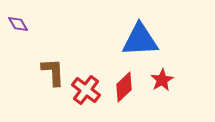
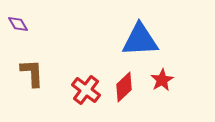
brown L-shape: moved 21 px left, 1 px down
